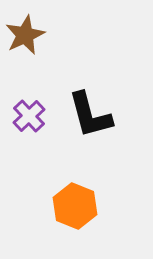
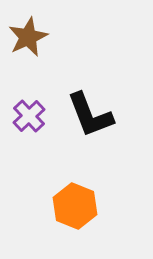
brown star: moved 3 px right, 2 px down
black L-shape: rotated 6 degrees counterclockwise
